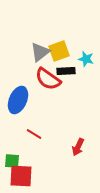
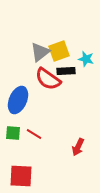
green square: moved 1 px right, 28 px up
